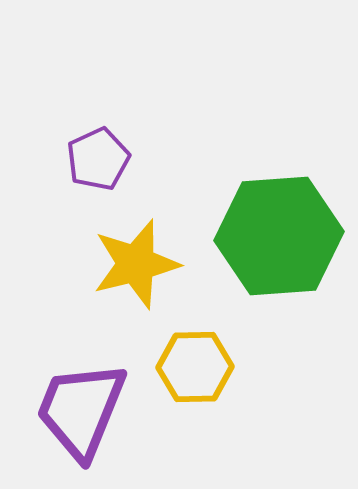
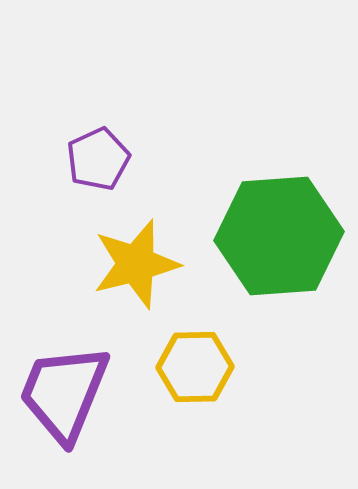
purple trapezoid: moved 17 px left, 17 px up
